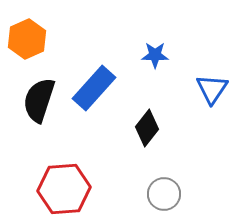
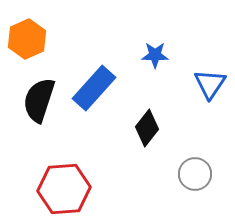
blue triangle: moved 2 px left, 5 px up
gray circle: moved 31 px right, 20 px up
